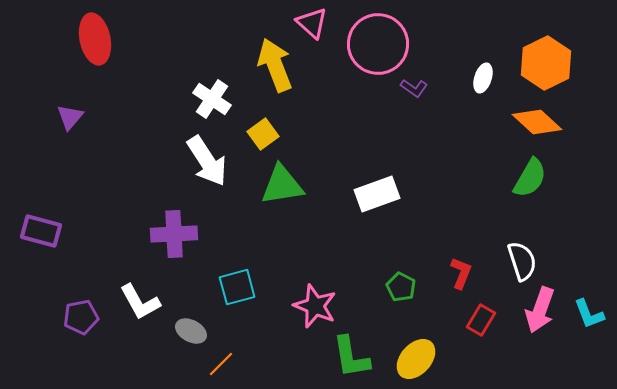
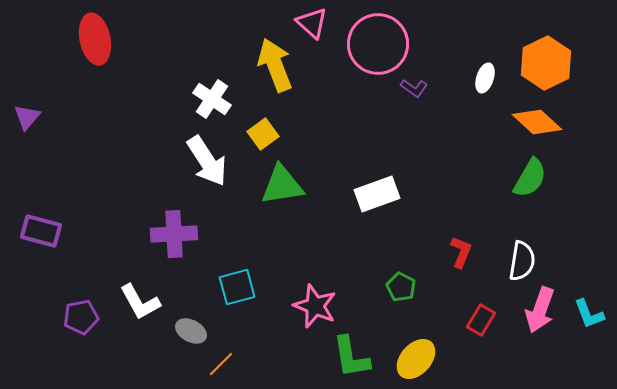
white ellipse: moved 2 px right
purple triangle: moved 43 px left
white semicircle: rotated 27 degrees clockwise
red L-shape: moved 21 px up
